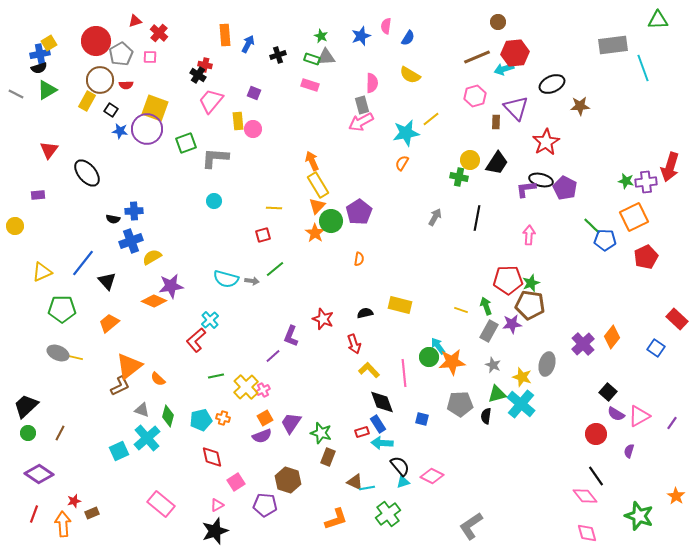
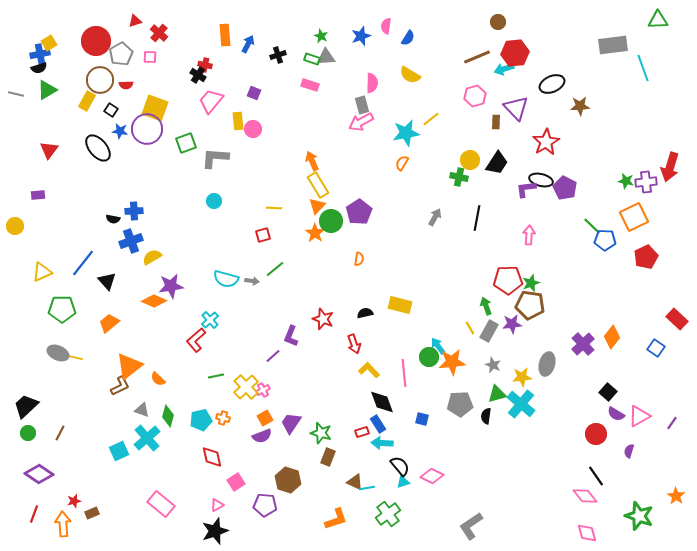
gray line at (16, 94): rotated 14 degrees counterclockwise
black ellipse at (87, 173): moved 11 px right, 25 px up
yellow line at (461, 310): moved 9 px right, 18 px down; rotated 40 degrees clockwise
yellow star at (522, 377): rotated 24 degrees counterclockwise
